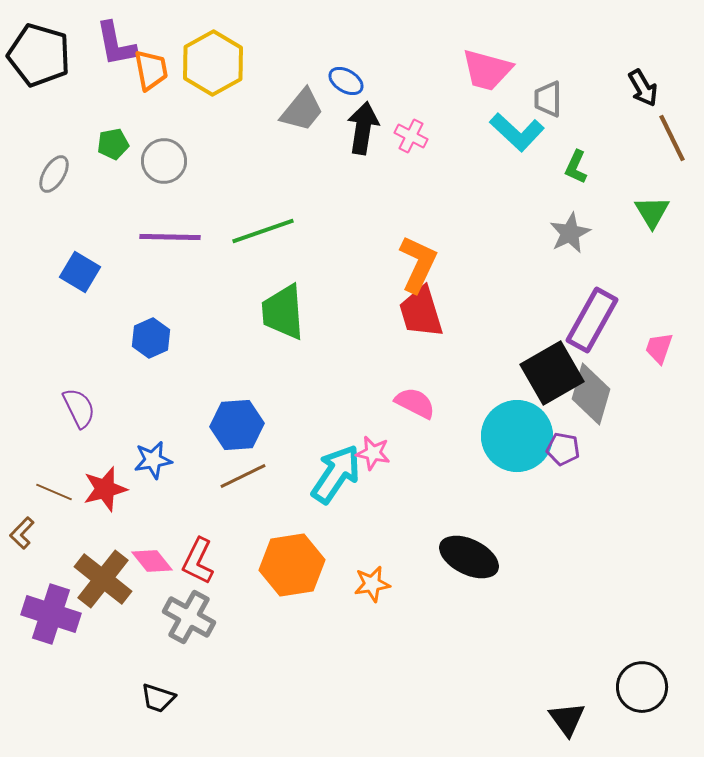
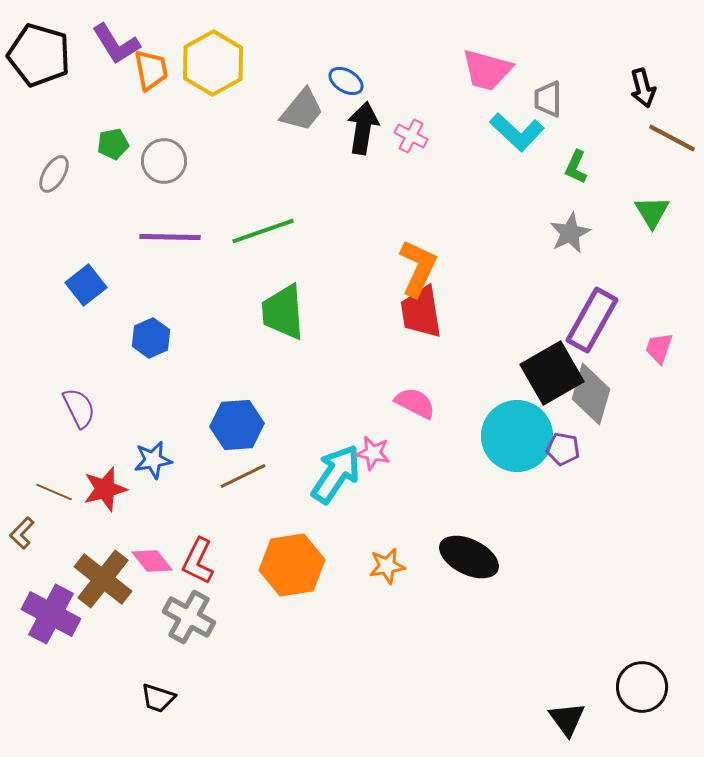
purple L-shape at (116, 44): rotated 21 degrees counterclockwise
black arrow at (643, 88): rotated 15 degrees clockwise
brown line at (672, 138): rotated 36 degrees counterclockwise
orange L-shape at (418, 264): moved 4 px down
blue square at (80, 272): moved 6 px right, 13 px down; rotated 21 degrees clockwise
red trapezoid at (421, 312): rotated 8 degrees clockwise
orange star at (372, 584): moved 15 px right, 18 px up
purple cross at (51, 614): rotated 10 degrees clockwise
